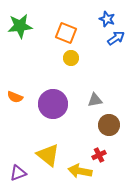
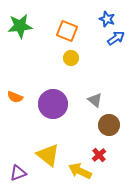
orange square: moved 1 px right, 2 px up
gray triangle: rotated 49 degrees clockwise
red cross: rotated 16 degrees counterclockwise
yellow arrow: rotated 15 degrees clockwise
